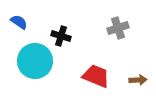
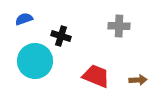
blue semicircle: moved 5 px right, 3 px up; rotated 54 degrees counterclockwise
gray cross: moved 1 px right, 2 px up; rotated 20 degrees clockwise
